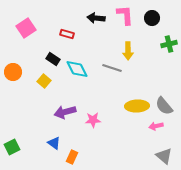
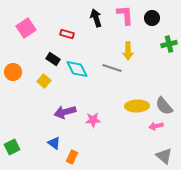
black arrow: rotated 66 degrees clockwise
